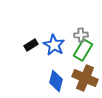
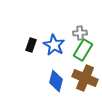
gray cross: moved 1 px left, 2 px up
black rectangle: rotated 40 degrees counterclockwise
